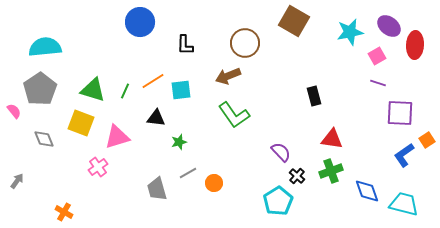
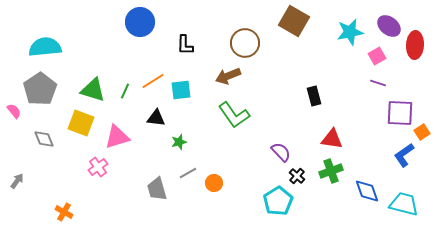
orange square: moved 5 px left, 8 px up
